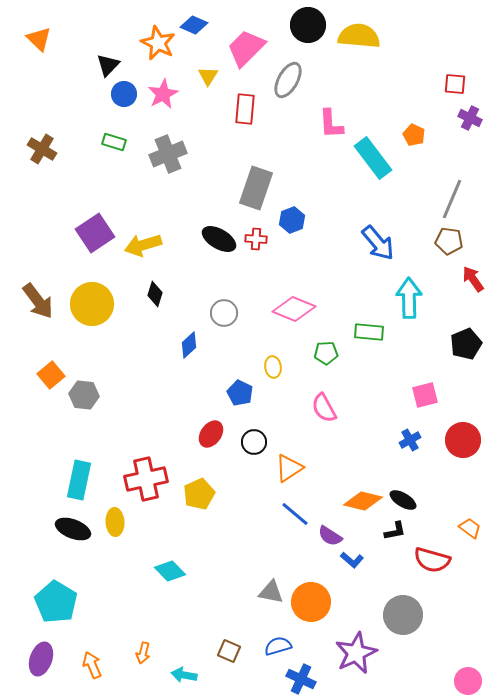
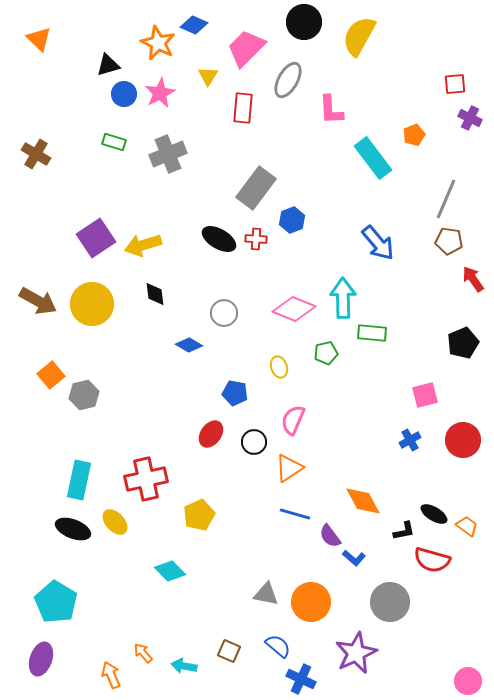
black circle at (308, 25): moved 4 px left, 3 px up
yellow semicircle at (359, 36): rotated 66 degrees counterclockwise
black triangle at (108, 65): rotated 30 degrees clockwise
red square at (455, 84): rotated 10 degrees counterclockwise
pink star at (163, 94): moved 3 px left, 1 px up
red rectangle at (245, 109): moved 2 px left, 1 px up
pink L-shape at (331, 124): moved 14 px up
orange pentagon at (414, 135): rotated 25 degrees clockwise
brown cross at (42, 149): moved 6 px left, 5 px down
gray rectangle at (256, 188): rotated 18 degrees clockwise
gray line at (452, 199): moved 6 px left
purple square at (95, 233): moved 1 px right, 5 px down
black diamond at (155, 294): rotated 25 degrees counterclockwise
cyan arrow at (409, 298): moved 66 px left
brown arrow at (38, 301): rotated 24 degrees counterclockwise
green rectangle at (369, 332): moved 3 px right, 1 px down
black pentagon at (466, 344): moved 3 px left, 1 px up
blue diamond at (189, 345): rotated 72 degrees clockwise
green pentagon at (326, 353): rotated 10 degrees counterclockwise
yellow ellipse at (273, 367): moved 6 px right; rotated 10 degrees counterclockwise
blue pentagon at (240, 393): moved 5 px left; rotated 15 degrees counterclockwise
gray hexagon at (84, 395): rotated 20 degrees counterclockwise
pink semicircle at (324, 408): moved 31 px left, 12 px down; rotated 52 degrees clockwise
yellow pentagon at (199, 494): moved 21 px down
black ellipse at (403, 500): moved 31 px right, 14 px down
orange diamond at (363, 501): rotated 48 degrees clockwise
blue line at (295, 514): rotated 24 degrees counterclockwise
yellow ellipse at (115, 522): rotated 40 degrees counterclockwise
orange trapezoid at (470, 528): moved 3 px left, 2 px up
black L-shape at (395, 531): moved 9 px right
purple semicircle at (330, 536): rotated 20 degrees clockwise
blue L-shape at (352, 560): moved 2 px right, 2 px up
gray triangle at (271, 592): moved 5 px left, 2 px down
gray circle at (403, 615): moved 13 px left, 13 px up
blue semicircle at (278, 646): rotated 56 degrees clockwise
orange arrow at (143, 653): rotated 125 degrees clockwise
orange arrow at (92, 665): moved 19 px right, 10 px down
cyan arrow at (184, 675): moved 9 px up
